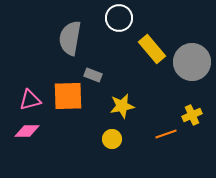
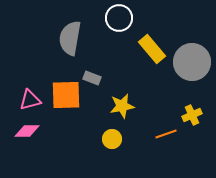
gray rectangle: moved 1 px left, 3 px down
orange square: moved 2 px left, 1 px up
